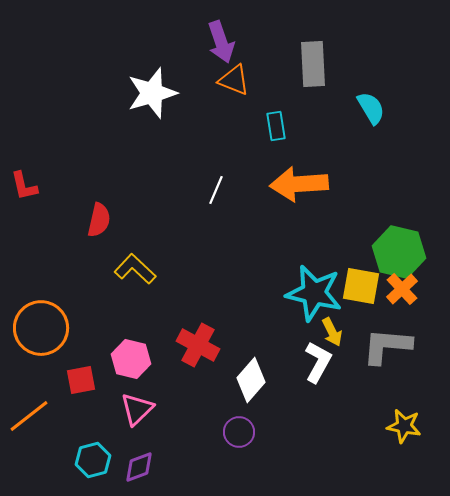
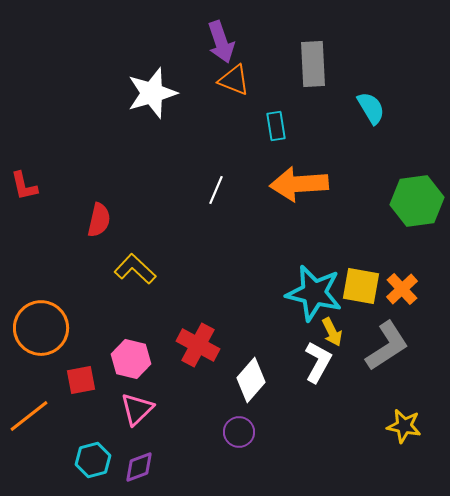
green hexagon: moved 18 px right, 51 px up; rotated 21 degrees counterclockwise
gray L-shape: rotated 142 degrees clockwise
